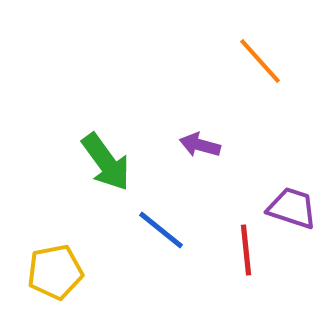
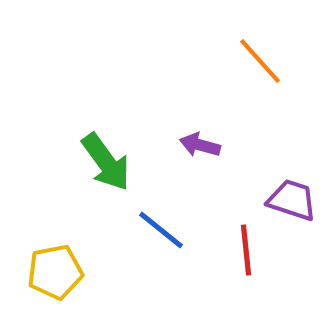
purple trapezoid: moved 8 px up
